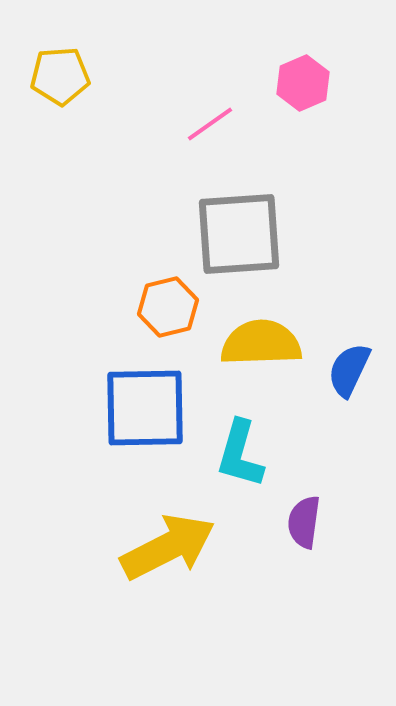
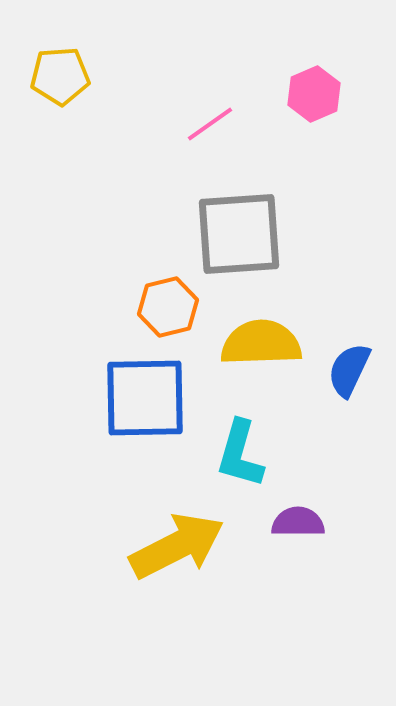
pink hexagon: moved 11 px right, 11 px down
blue square: moved 10 px up
purple semicircle: moved 6 px left; rotated 82 degrees clockwise
yellow arrow: moved 9 px right, 1 px up
